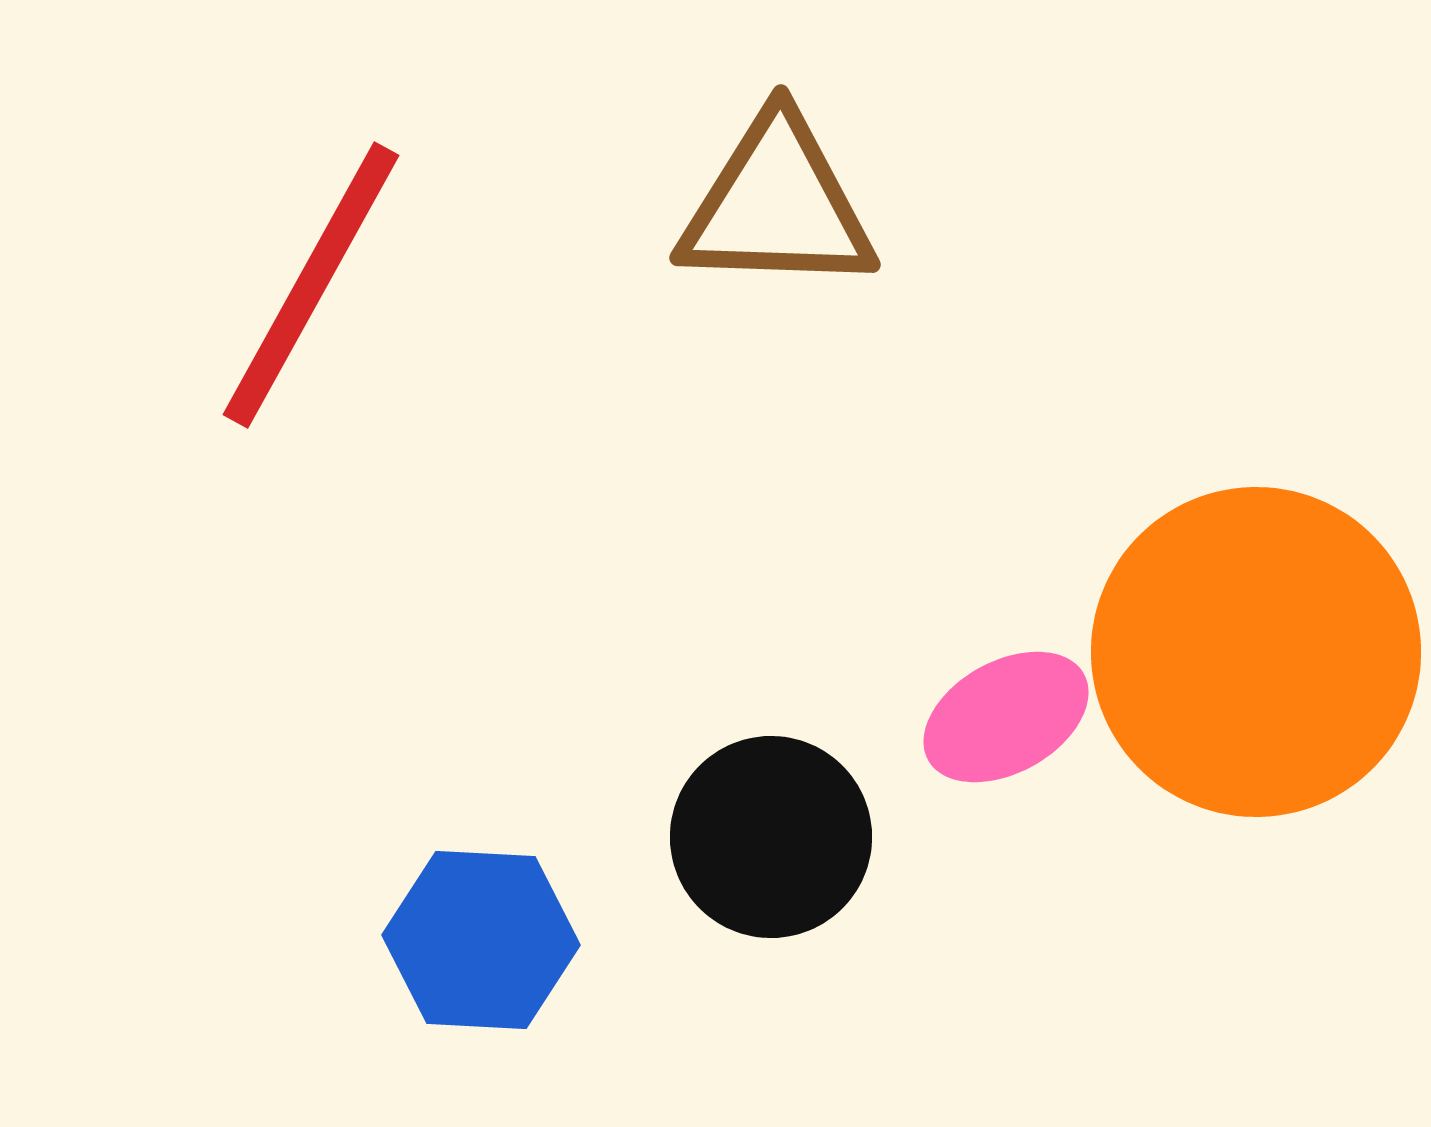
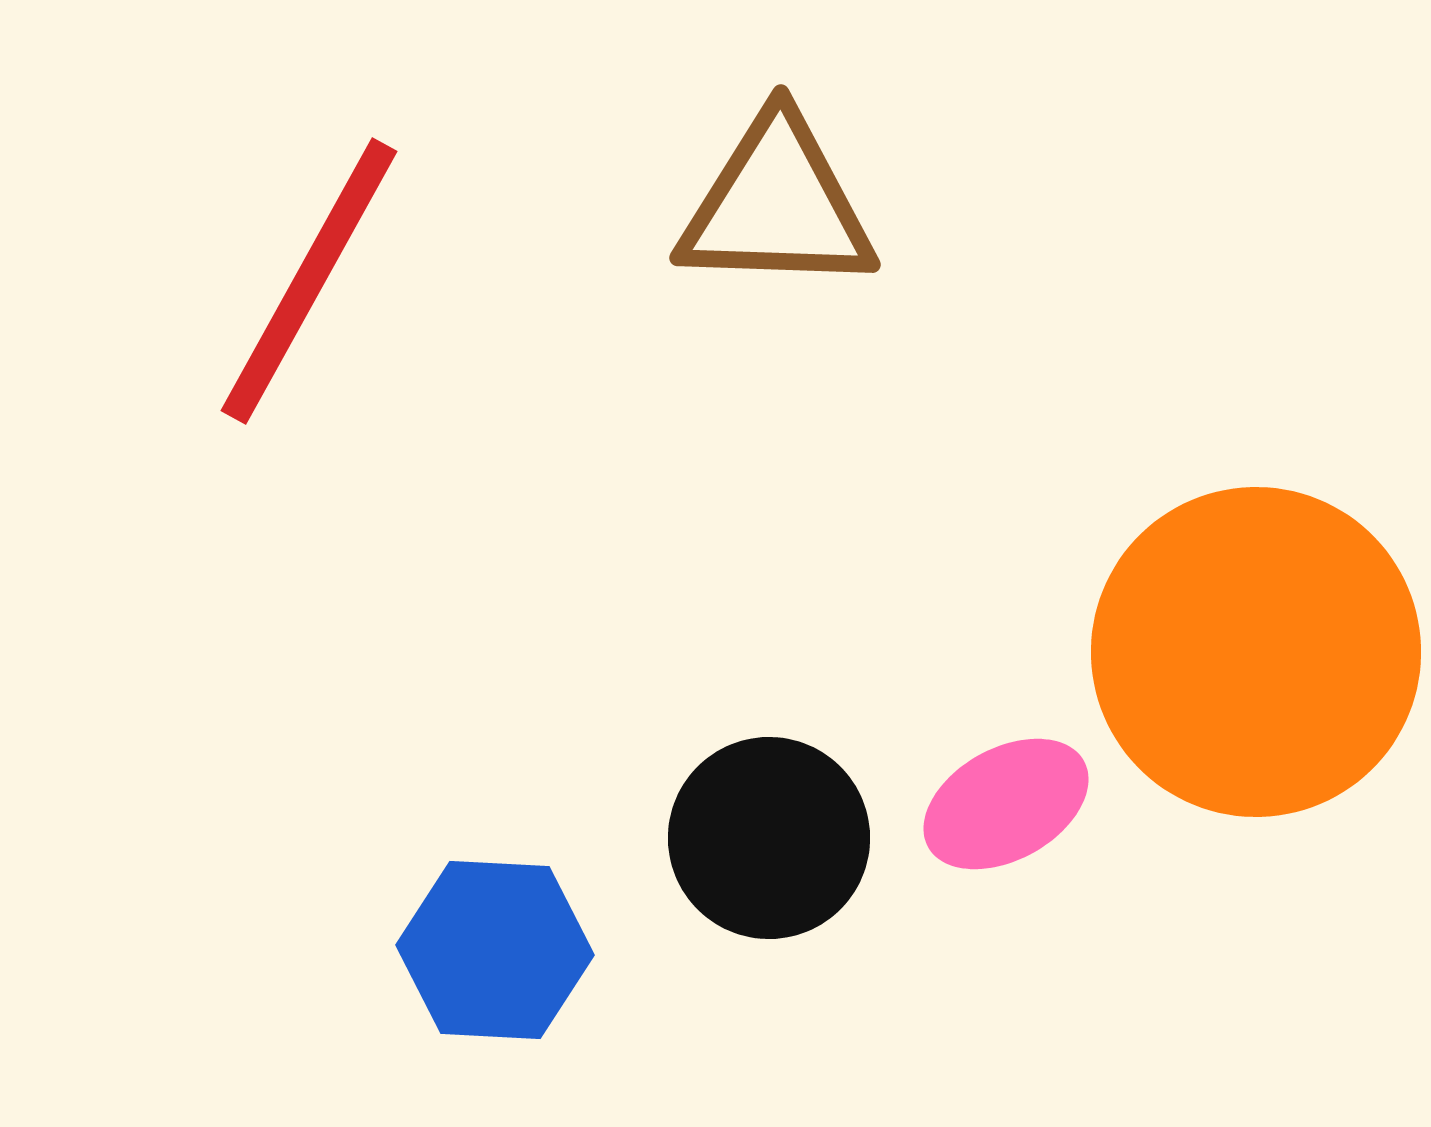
red line: moved 2 px left, 4 px up
pink ellipse: moved 87 px down
black circle: moved 2 px left, 1 px down
blue hexagon: moved 14 px right, 10 px down
